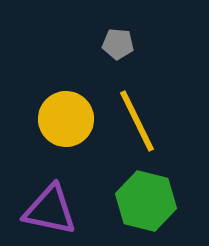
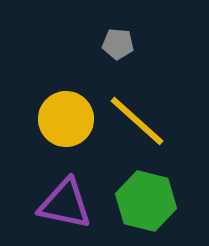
yellow line: rotated 22 degrees counterclockwise
purple triangle: moved 15 px right, 6 px up
